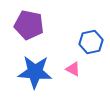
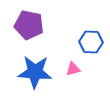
blue hexagon: rotated 15 degrees clockwise
pink triangle: rotated 42 degrees counterclockwise
